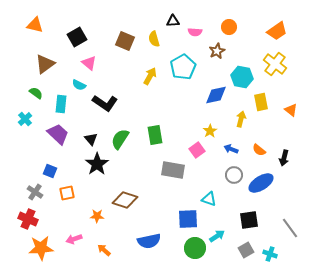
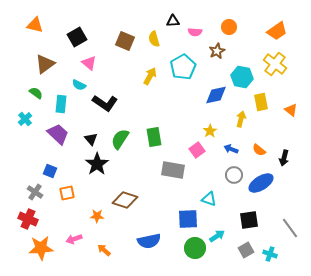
green rectangle at (155, 135): moved 1 px left, 2 px down
